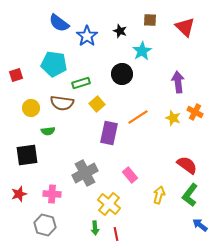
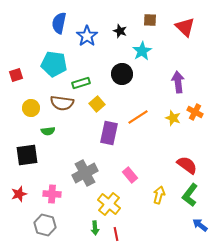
blue semicircle: rotated 65 degrees clockwise
